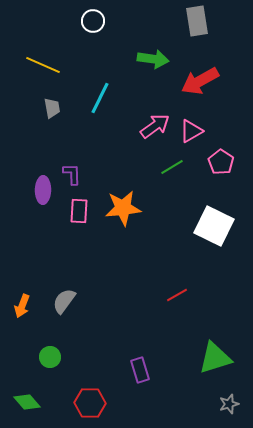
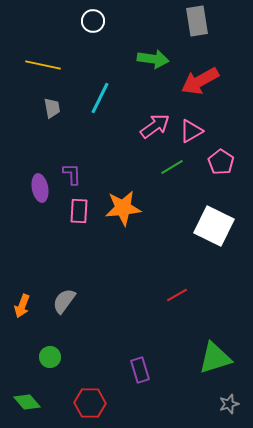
yellow line: rotated 12 degrees counterclockwise
purple ellipse: moved 3 px left, 2 px up; rotated 12 degrees counterclockwise
